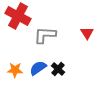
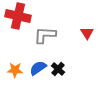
red cross: rotated 15 degrees counterclockwise
